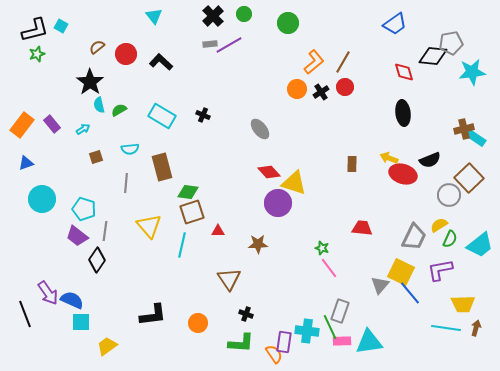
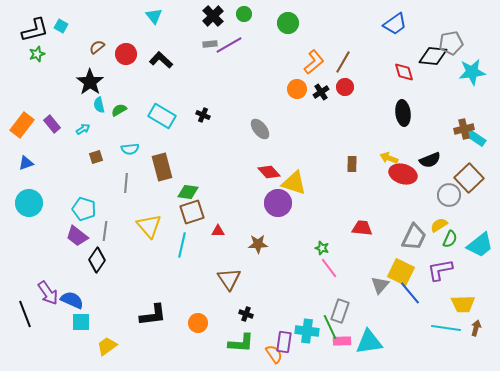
black L-shape at (161, 62): moved 2 px up
cyan circle at (42, 199): moved 13 px left, 4 px down
